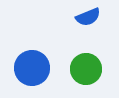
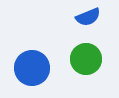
green circle: moved 10 px up
